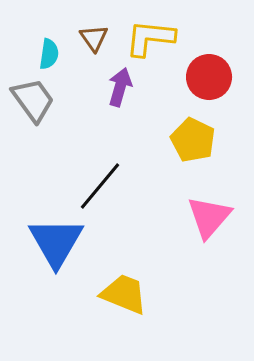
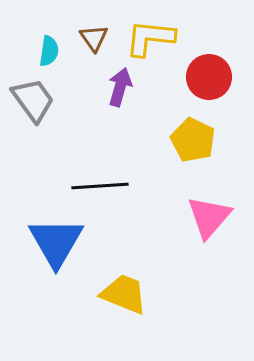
cyan semicircle: moved 3 px up
black line: rotated 46 degrees clockwise
